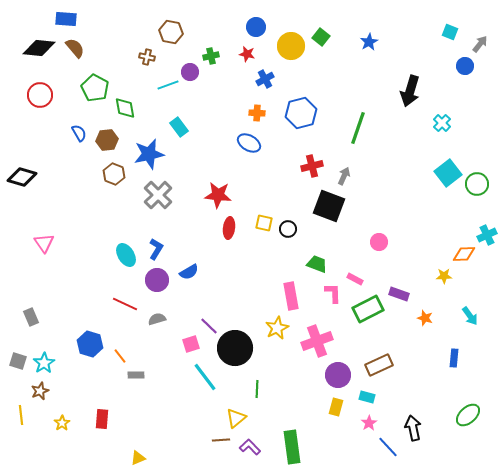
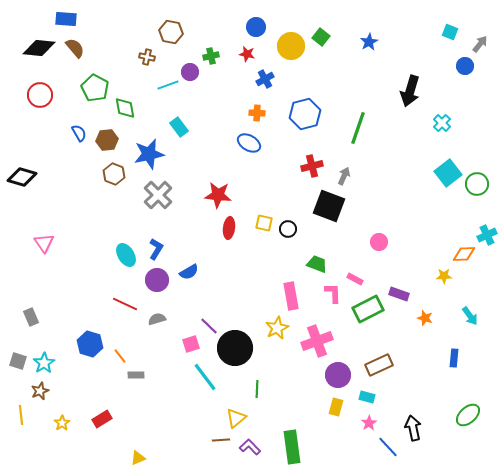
blue hexagon at (301, 113): moved 4 px right, 1 px down
red rectangle at (102, 419): rotated 54 degrees clockwise
